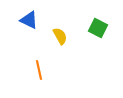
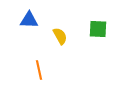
blue triangle: rotated 24 degrees counterclockwise
green square: moved 1 px down; rotated 24 degrees counterclockwise
